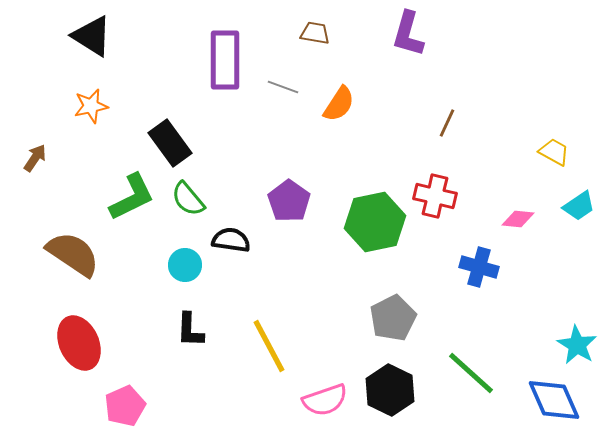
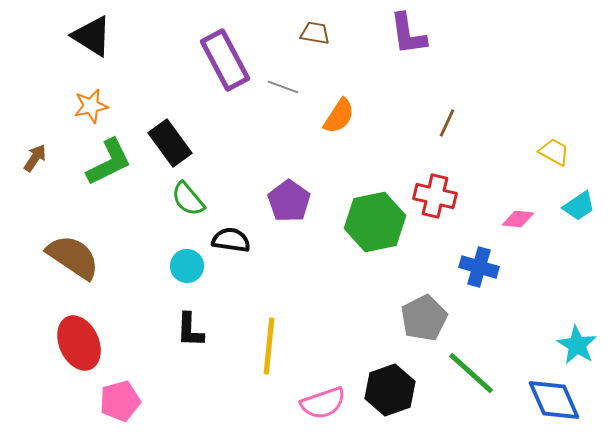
purple L-shape: rotated 24 degrees counterclockwise
purple rectangle: rotated 28 degrees counterclockwise
orange semicircle: moved 12 px down
green L-shape: moved 23 px left, 35 px up
brown semicircle: moved 3 px down
cyan circle: moved 2 px right, 1 px down
gray pentagon: moved 31 px right
yellow line: rotated 34 degrees clockwise
black hexagon: rotated 15 degrees clockwise
pink semicircle: moved 2 px left, 3 px down
pink pentagon: moved 5 px left, 5 px up; rotated 9 degrees clockwise
